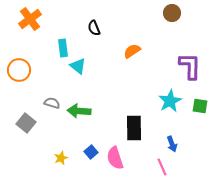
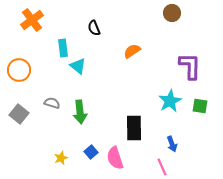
orange cross: moved 2 px right, 1 px down
green arrow: moved 1 px right, 1 px down; rotated 100 degrees counterclockwise
gray square: moved 7 px left, 9 px up
